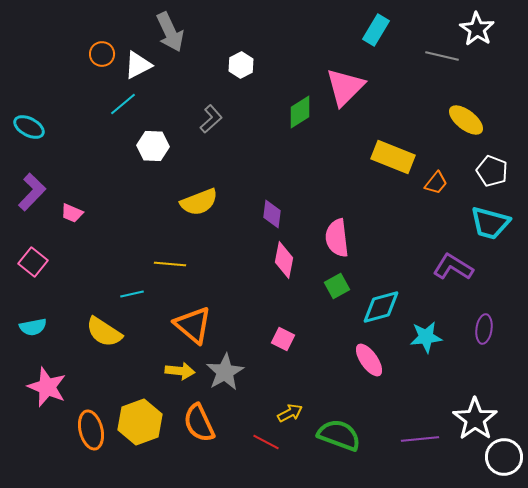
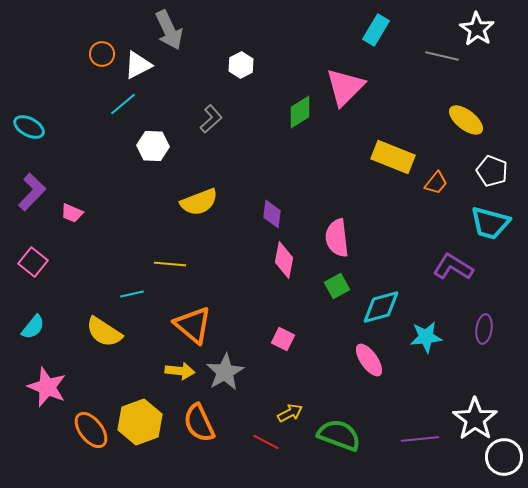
gray arrow at (170, 32): moved 1 px left, 2 px up
cyan semicircle at (33, 327): rotated 40 degrees counterclockwise
orange ellipse at (91, 430): rotated 24 degrees counterclockwise
